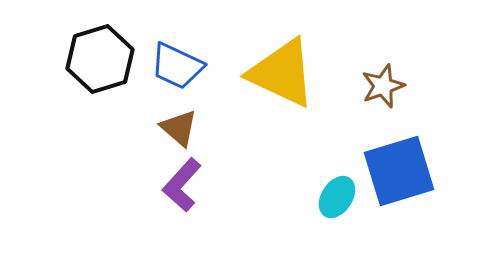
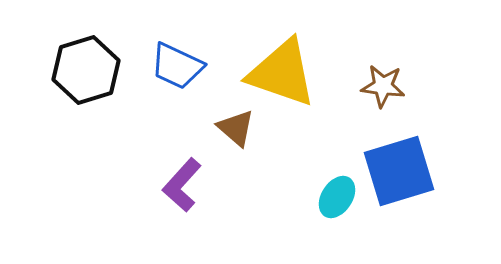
black hexagon: moved 14 px left, 11 px down
yellow triangle: rotated 6 degrees counterclockwise
brown star: rotated 27 degrees clockwise
brown triangle: moved 57 px right
